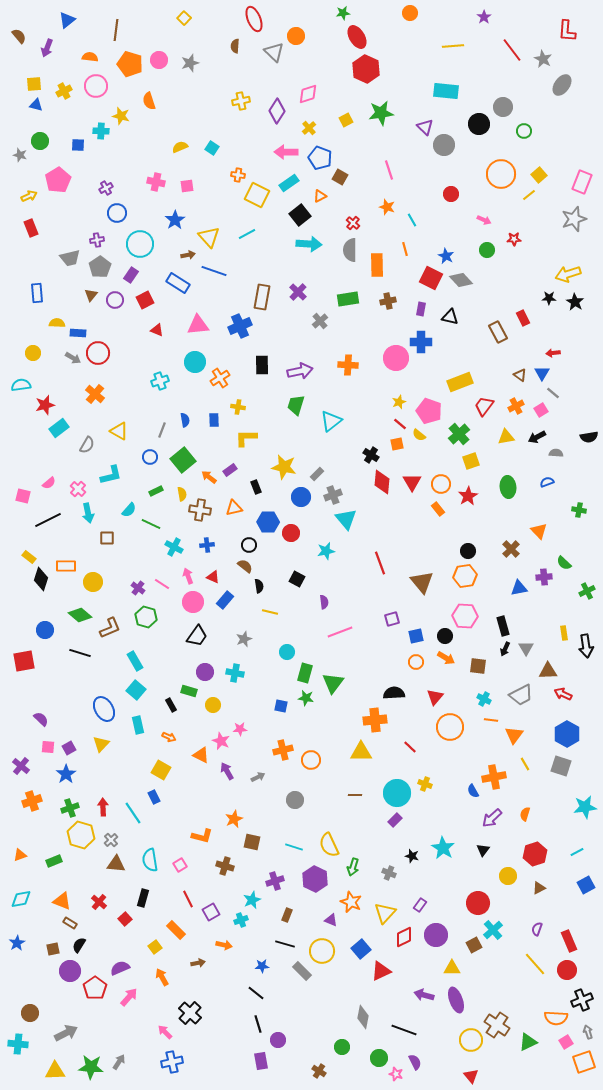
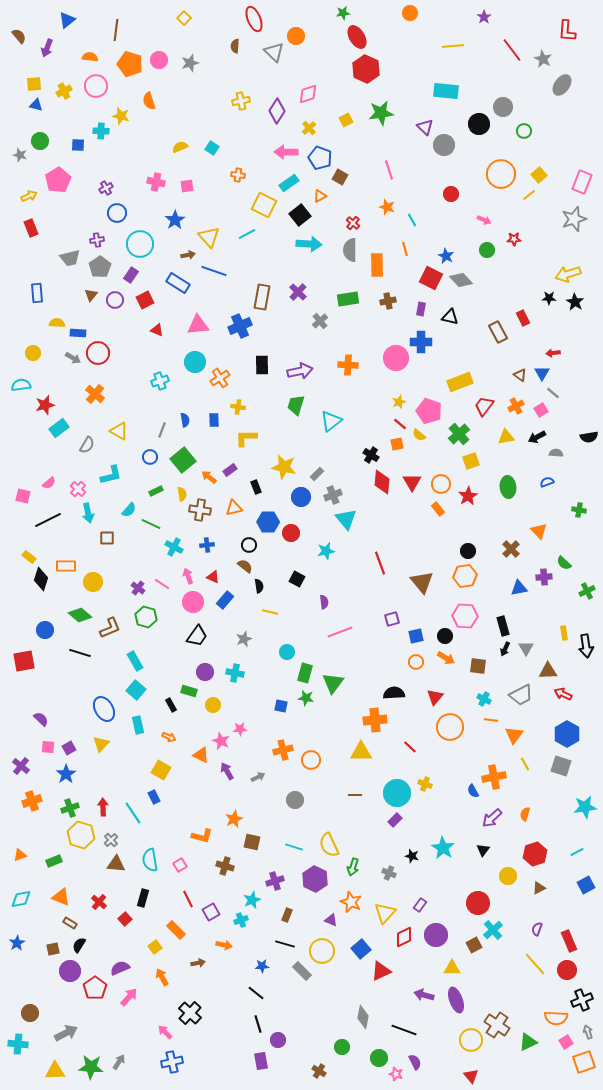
yellow square at (257, 195): moved 7 px right, 10 px down
orange triangle at (62, 901): moved 1 px left, 4 px up
